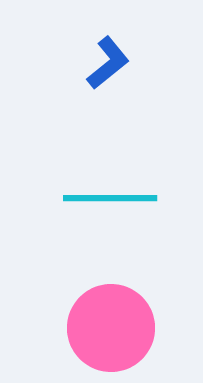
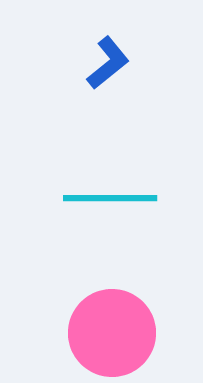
pink circle: moved 1 px right, 5 px down
